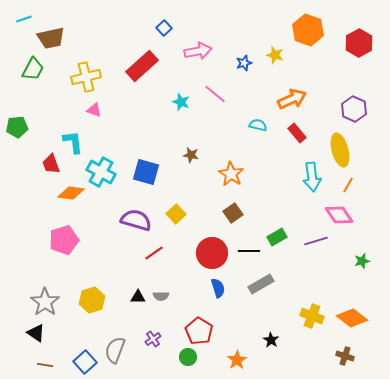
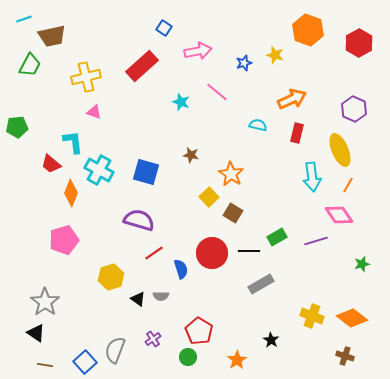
blue square at (164, 28): rotated 14 degrees counterclockwise
brown trapezoid at (51, 38): moved 1 px right, 2 px up
green trapezoid at (33, 69): moved 3 px left, 4 px up
pink line at (215, 94): moved 2 px right, 2 px up
pink triangle at (94, 110): moved 2 px down
red rectangle at (297, 133): rotated 54 degrees clockwise
yellow ellipse at (340, 150): rotated 8 degrees counterclockwise
red trapezoid at (51, 164): rotated 30 degrees counterclockwise
cyan cross at (101, 172): moved 2 px left, 2 px up
orange diamond at (71, 193): rotated 76 degrees counterclockwise
brown square at (233, 213): rotated 24 degrees counterclockwise
yellow square at (176, 214): moved 33 px right, 17 px up
purple semicircle at (136, 220): moved 3 px right
green star at (362, 261): moved 3 px down
blue semicircle at (218, 288): moved 37 px left, 19 px up
black triangle at (138, 297): moved 2 px down; rotated 35 degrees clockwise
yellow hexagon at (92, 300): moved 19 px right, 23 px up
